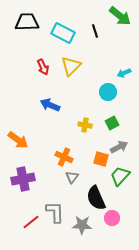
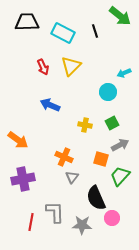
gray arrow: moved 1 px right, 2 px up
red line: rotated 42 degrees counterclockwise
